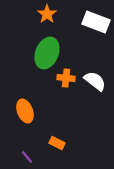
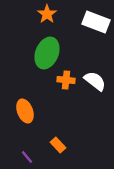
orange cross: moved 2 px down
orange rectangle: moved 1 px right, 2 px down; rotated 21 degrees clockwise
